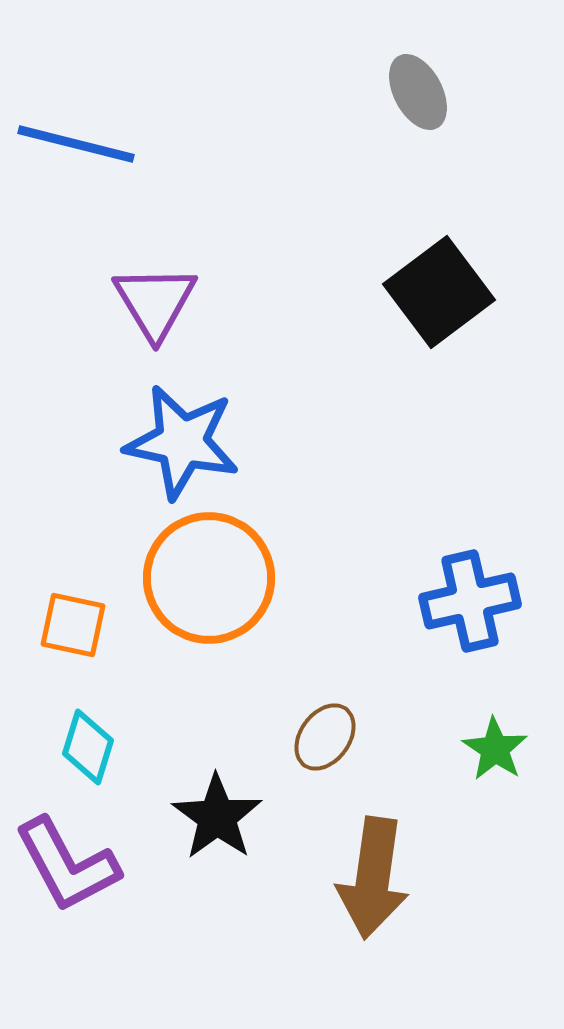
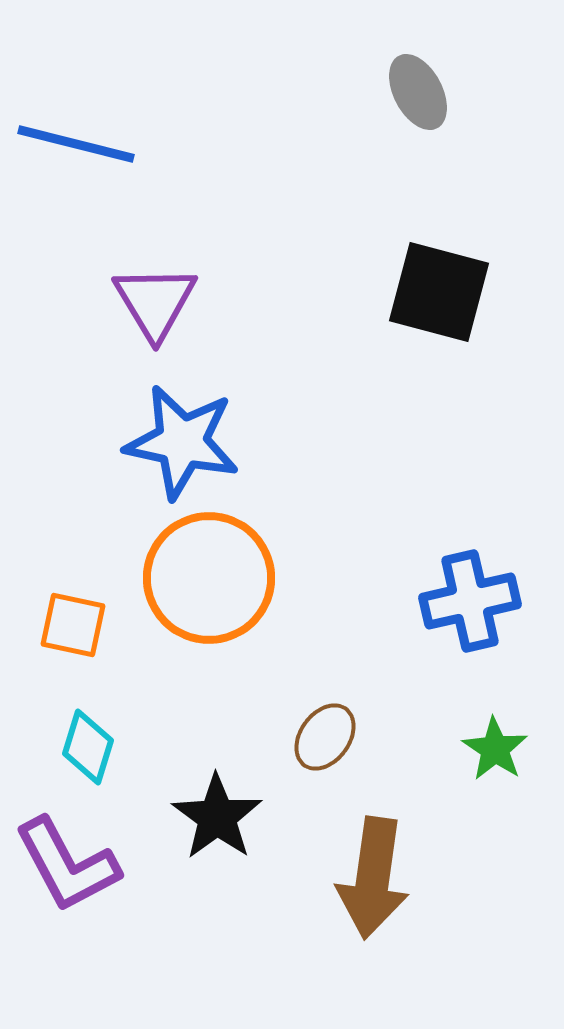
black square: rotated 38 degrees counterclockwise
